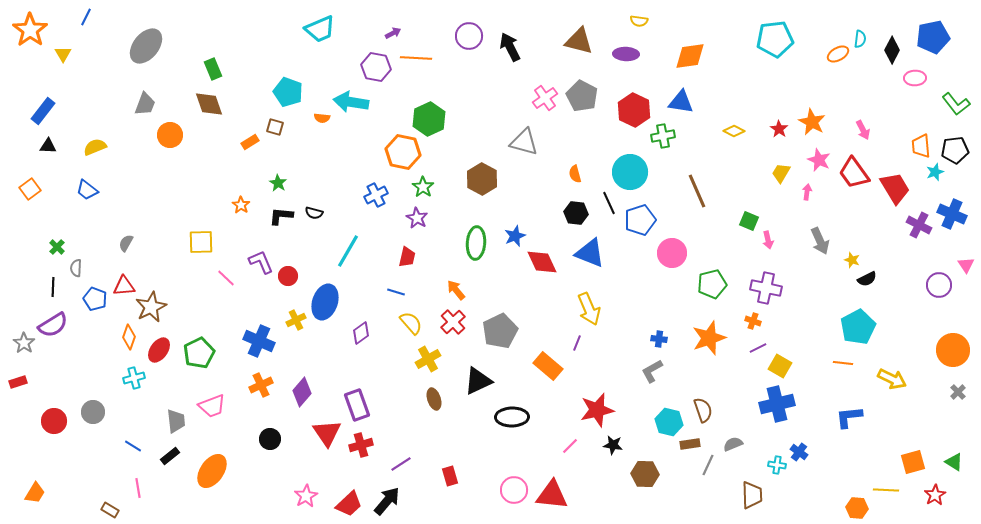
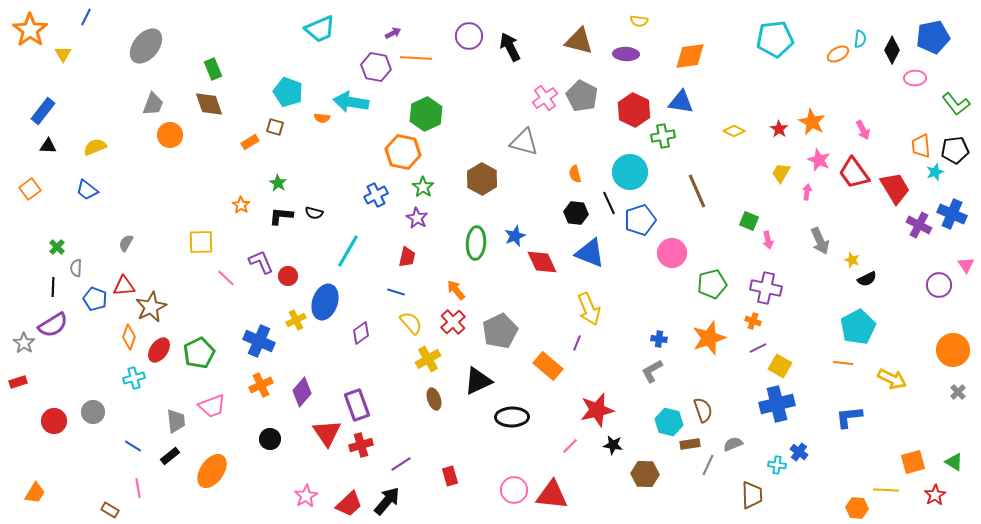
gray trapezoid at (145, 104): moved 8 px right
green hexagon at (429, 119): moved 3 px left, 5 px up
